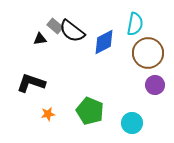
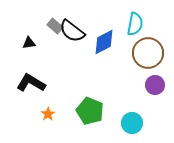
black triangle: moved 11 px left, 4 px down
black L-shape: rotated 12 degrees clockwise
orange star: rotated 24 degrees counterclockwise
